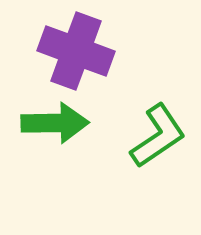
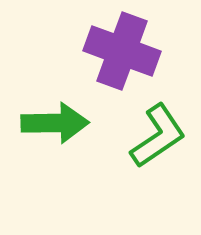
purple cross: moved 46 px right
